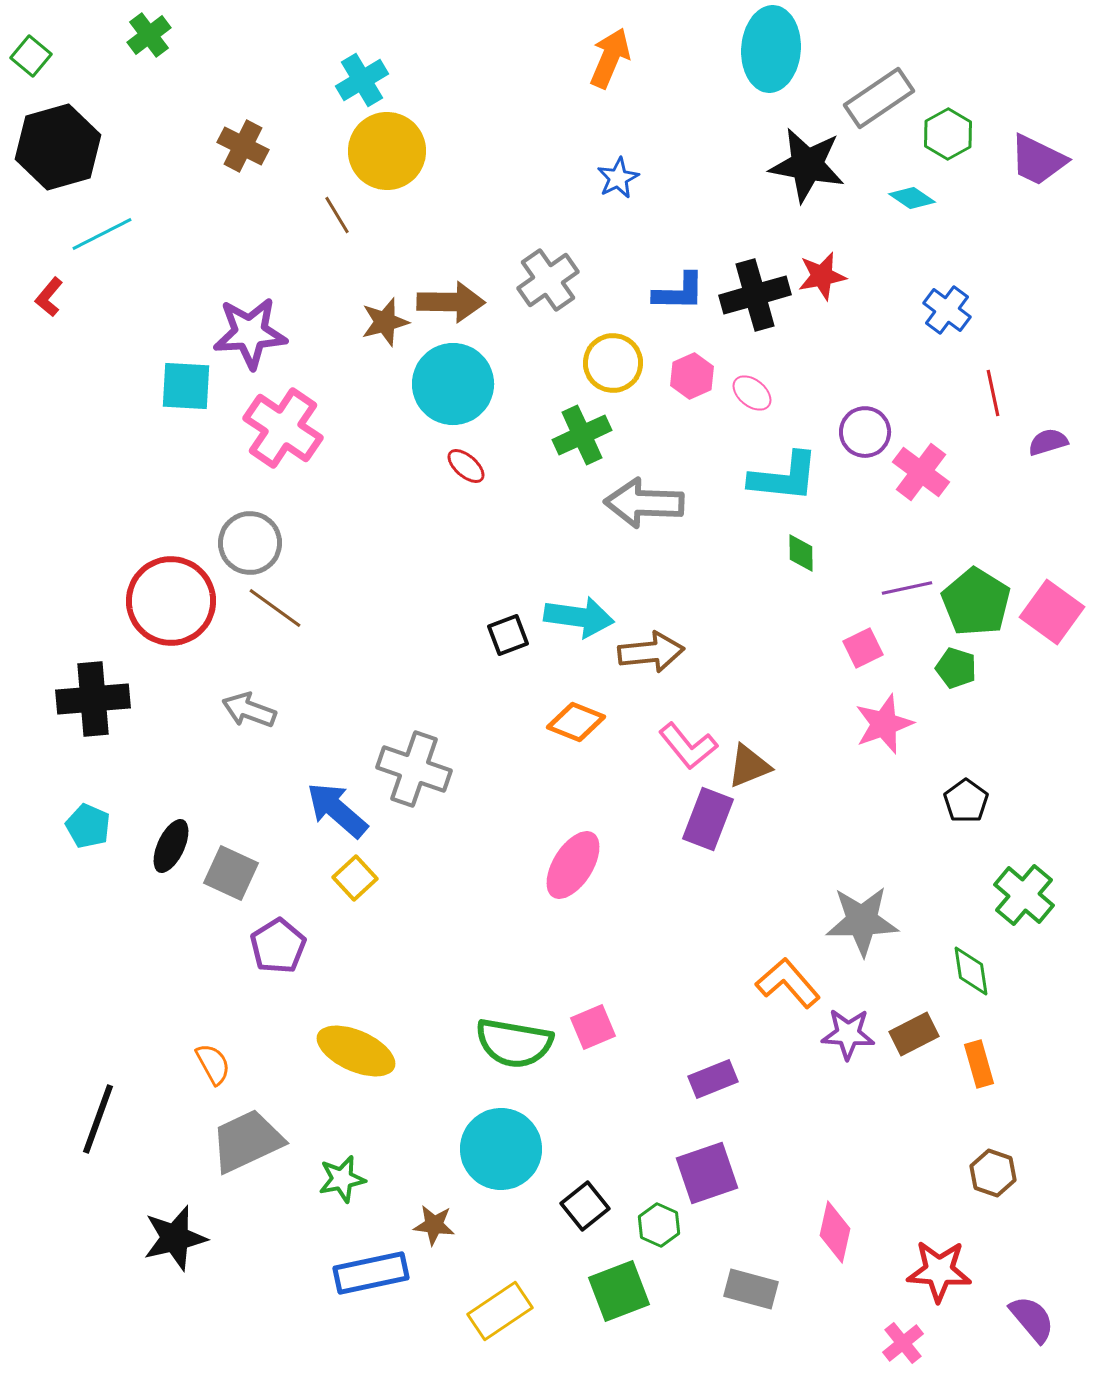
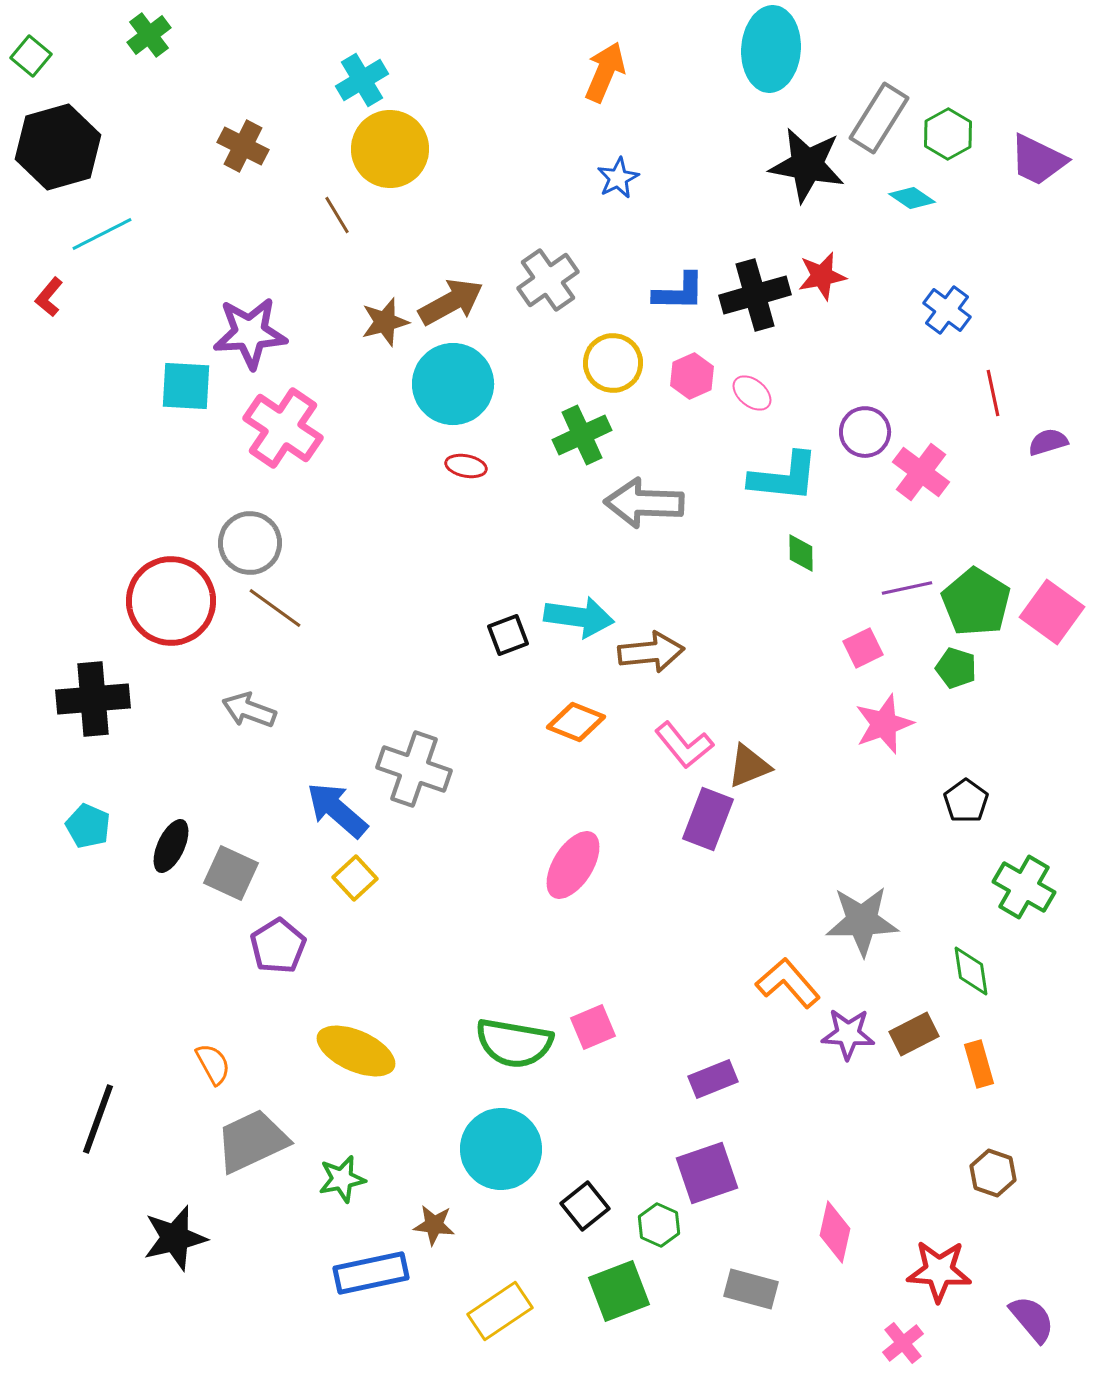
orange arrow at (610, 58): moved 5 px left, 14 px down
gray rectangle at (879, 98): moved 20 px down; rotated 24 degrees counterclockwise
yellow circle at (387, 151): moved 3 px right, 2 px up
brown arrow at (451, 302): rotated 30 degrees counterclockwise
red ellipse at (466, 466): rotated 30 degrees counterclockwise
pink L-shape at (688, 746): moved 4 px left, 1 px up
green cross at (1024, 895): moved 8 px up; rotated 10 degrees counterclockwise
gray trapezoid at (247, 1141): moved 5 px right
